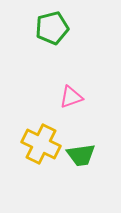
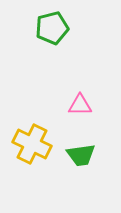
pink triangle: moved 9 px right, 8 px down; rotated 20 degrees clockwise
yellow cross: moved 9 px left
